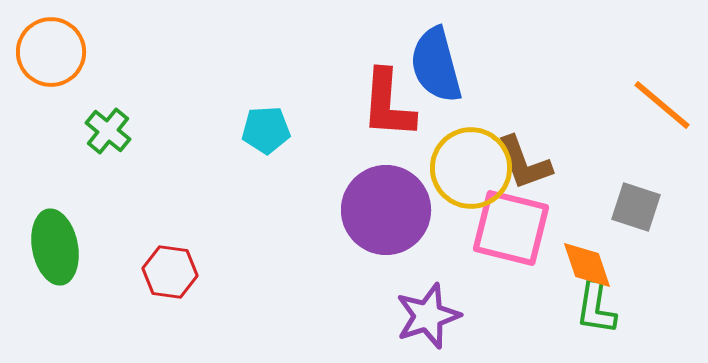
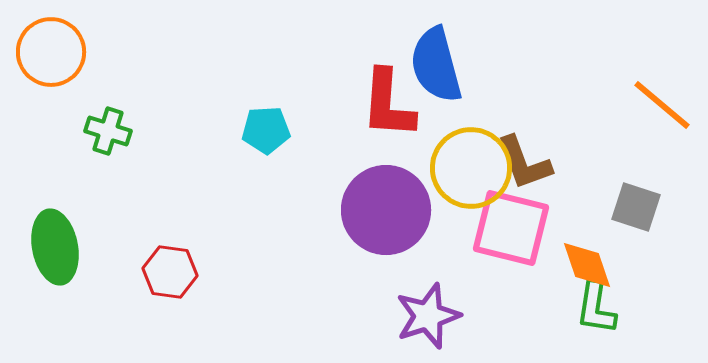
green cross: rotated 21 degrees counterclockwise
